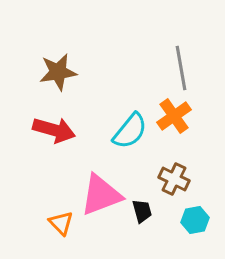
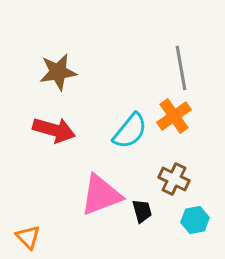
orange triangle: moved 33 px left, 14 px down
